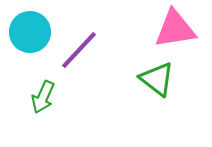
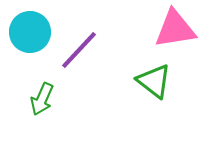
green triangle: moved 3 px left, 2 px down
green arrow: moved 1 px left, 2 px down
